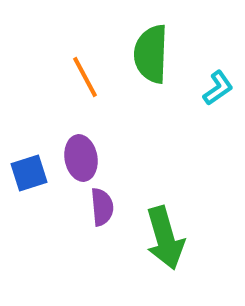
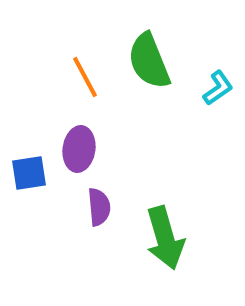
green semicircle: moved 2 px left, 7 px down; rotated 24 degrees counterclockwise
purple ellipse: moved 2 px left, 9 px up; rotated 18 degrees clockwise
blue square: rotated 9 degrees clockwise
purple semicircle: moved 3 px left
